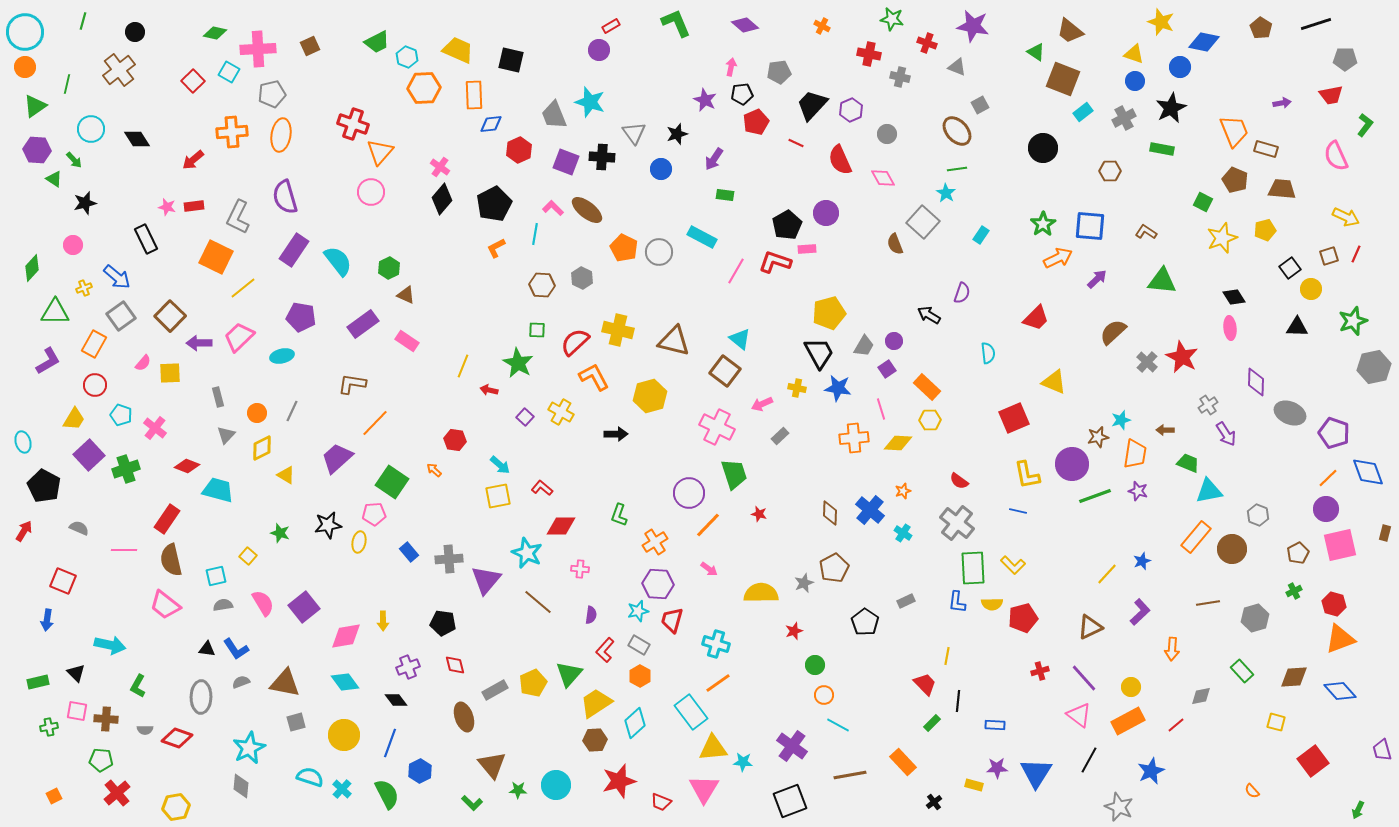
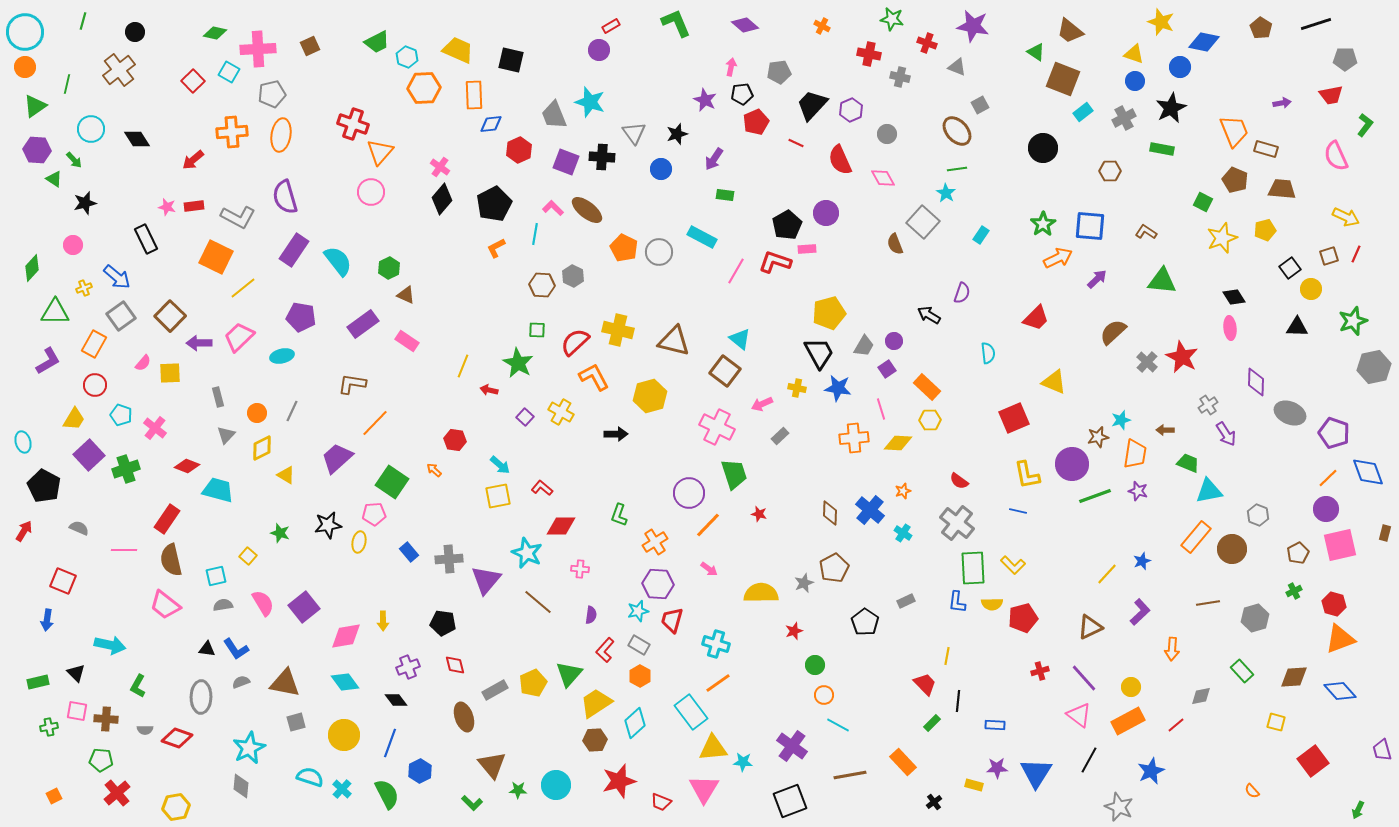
gray L-shape at (238, 217): rotated 88 degrees counterclockwise
gray hexagon at (582, 278): moved 9 px left, 2 px up
